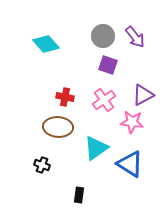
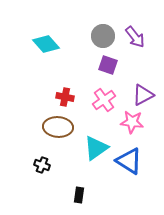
blue triangle: moved 1 px left, 3 px up
